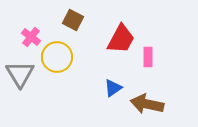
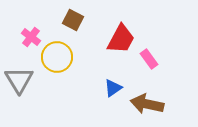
pink rectangle: moved 1 px right, 2 px down; rotated 36 degrees counterclockwise
gray triangle: moved 1 px left, 6 px down
